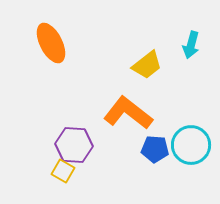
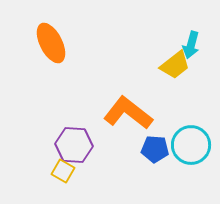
yellow trapezoid: moved 28 px right
